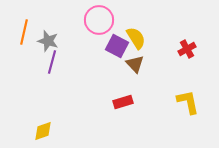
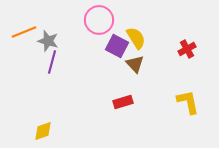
orange line: rotated 55 degrees clockwise
